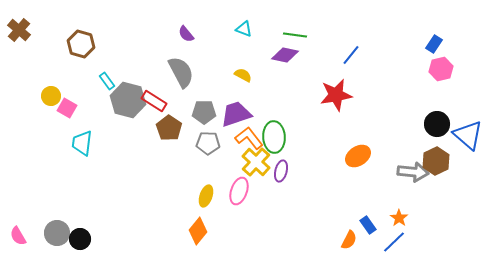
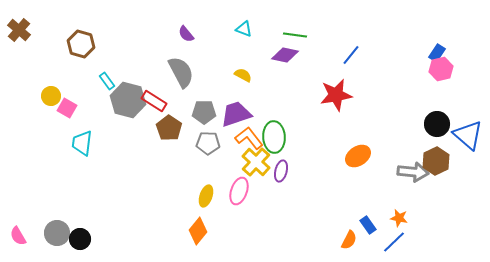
blue rectangle at (434, 44): moved 3 px right, 9 px down
orange star at (399, 218): rotated 24 degrees counterclockwise
